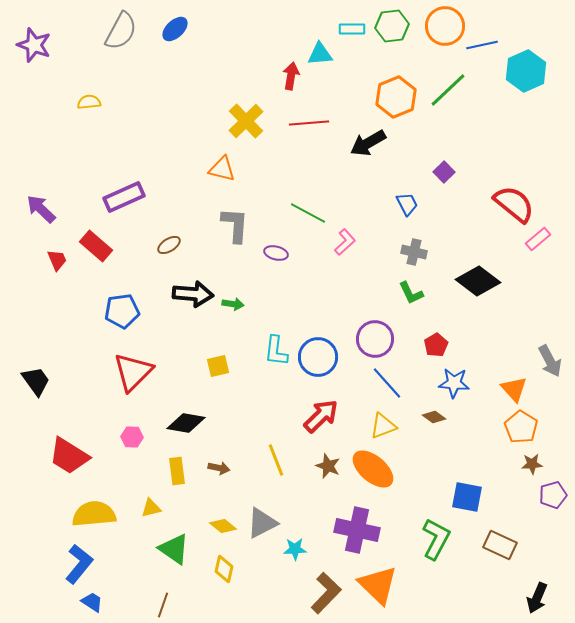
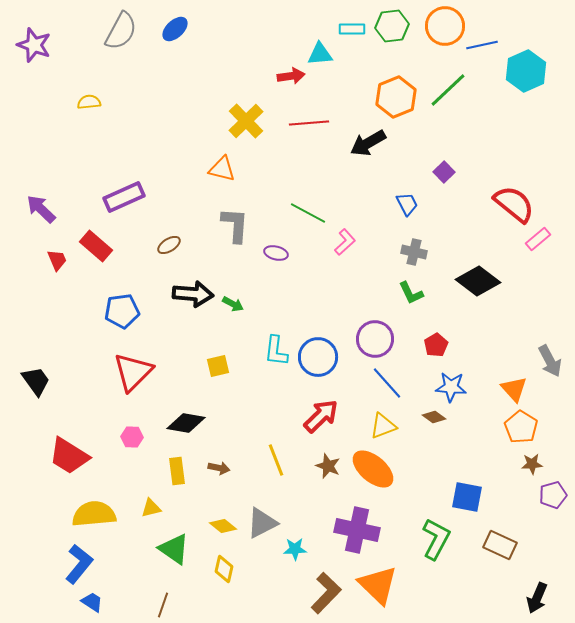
red arrow at (291, 76): rotated 72 degrees clockwise
green arrow at (233, 304): rotated 20 degrees clockwise
blue star at (454, 383): moved 3 px left, 4 px down
